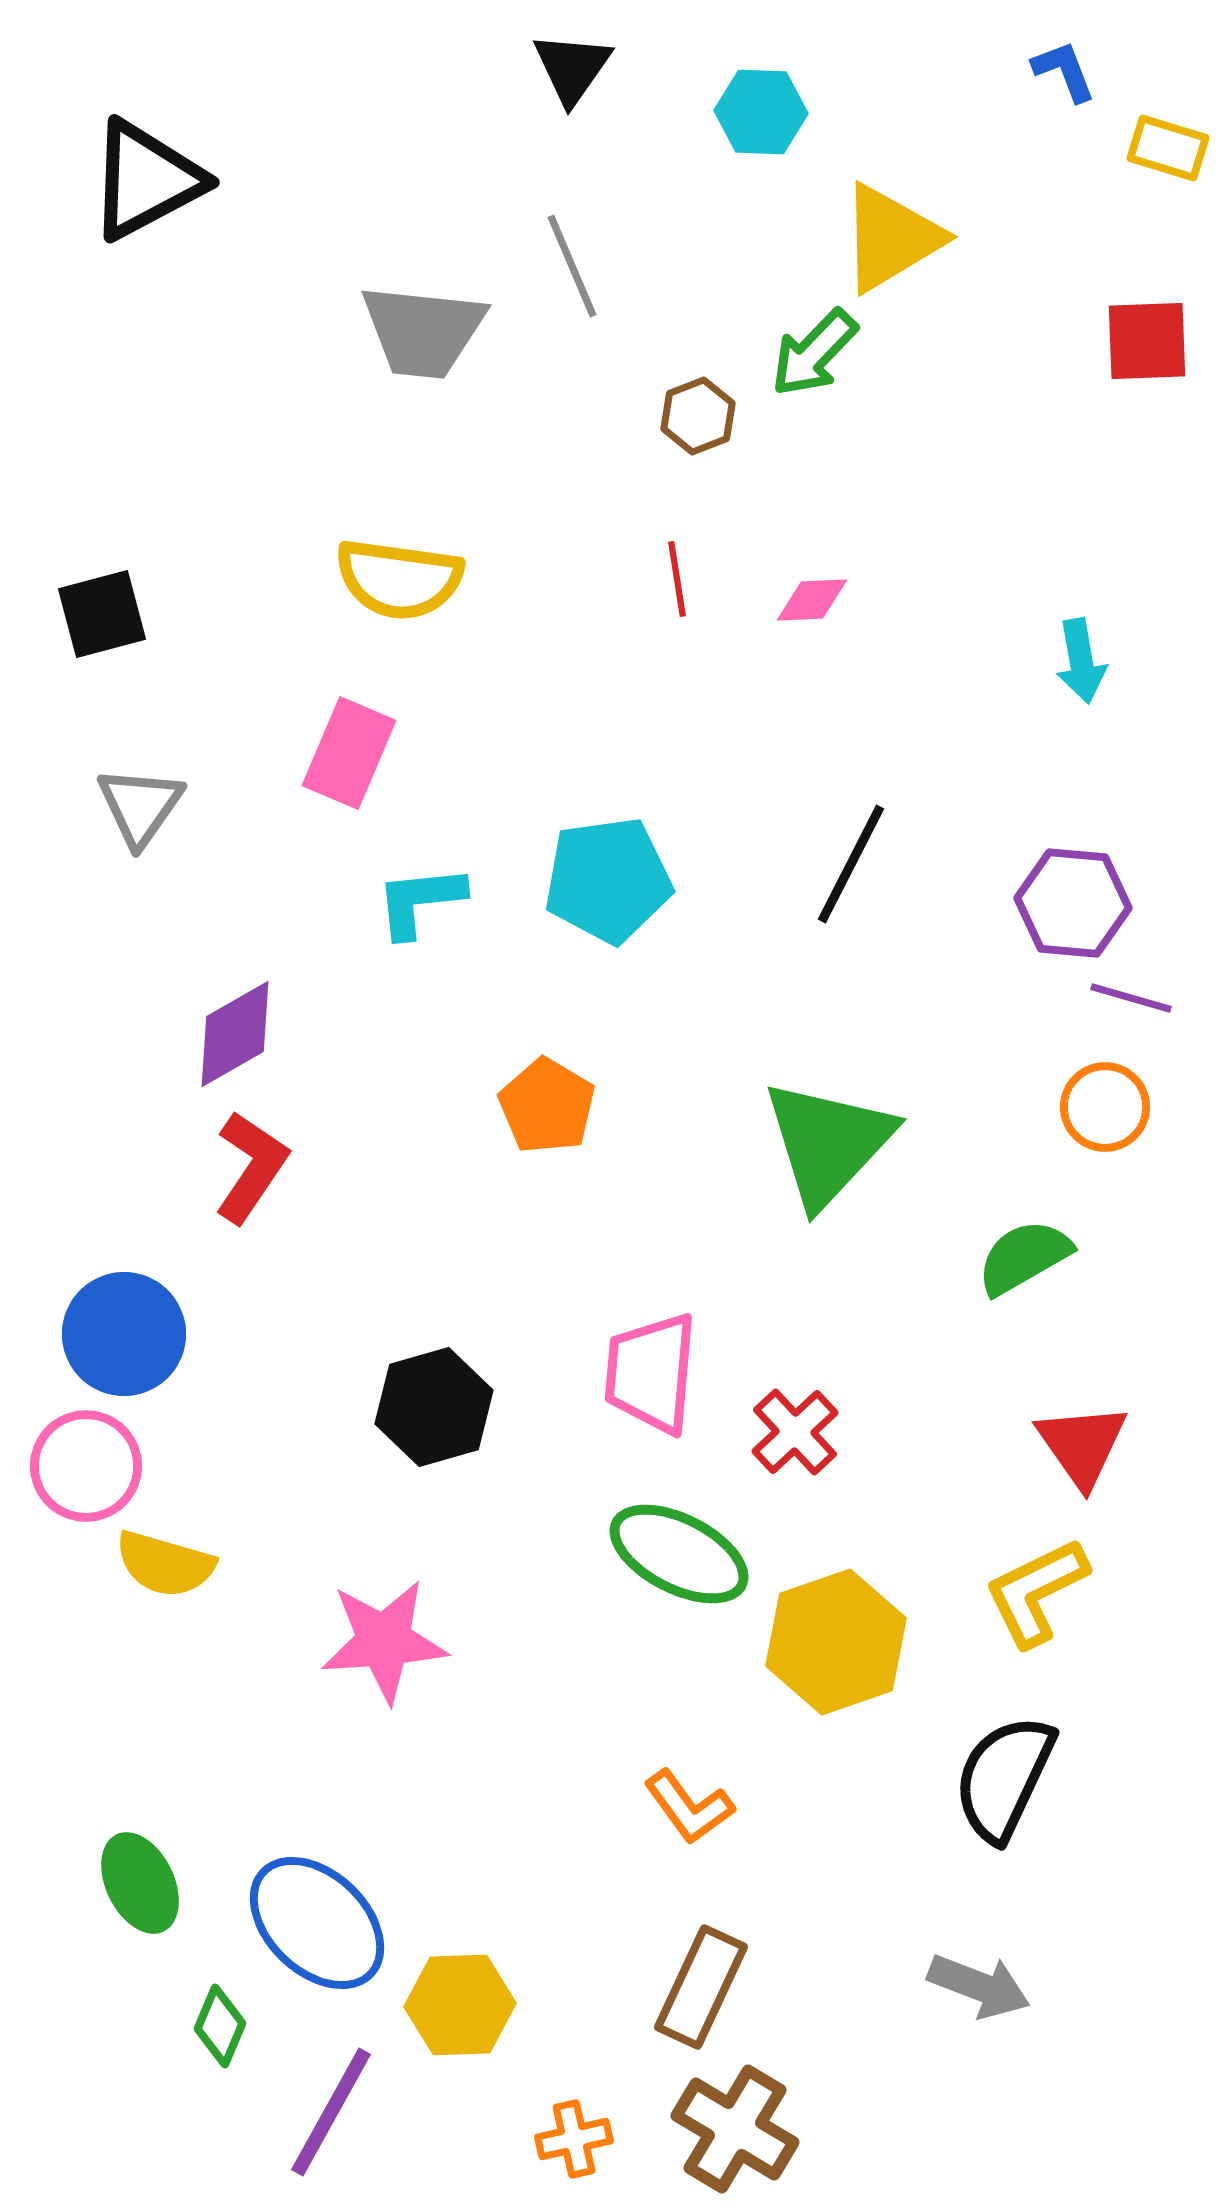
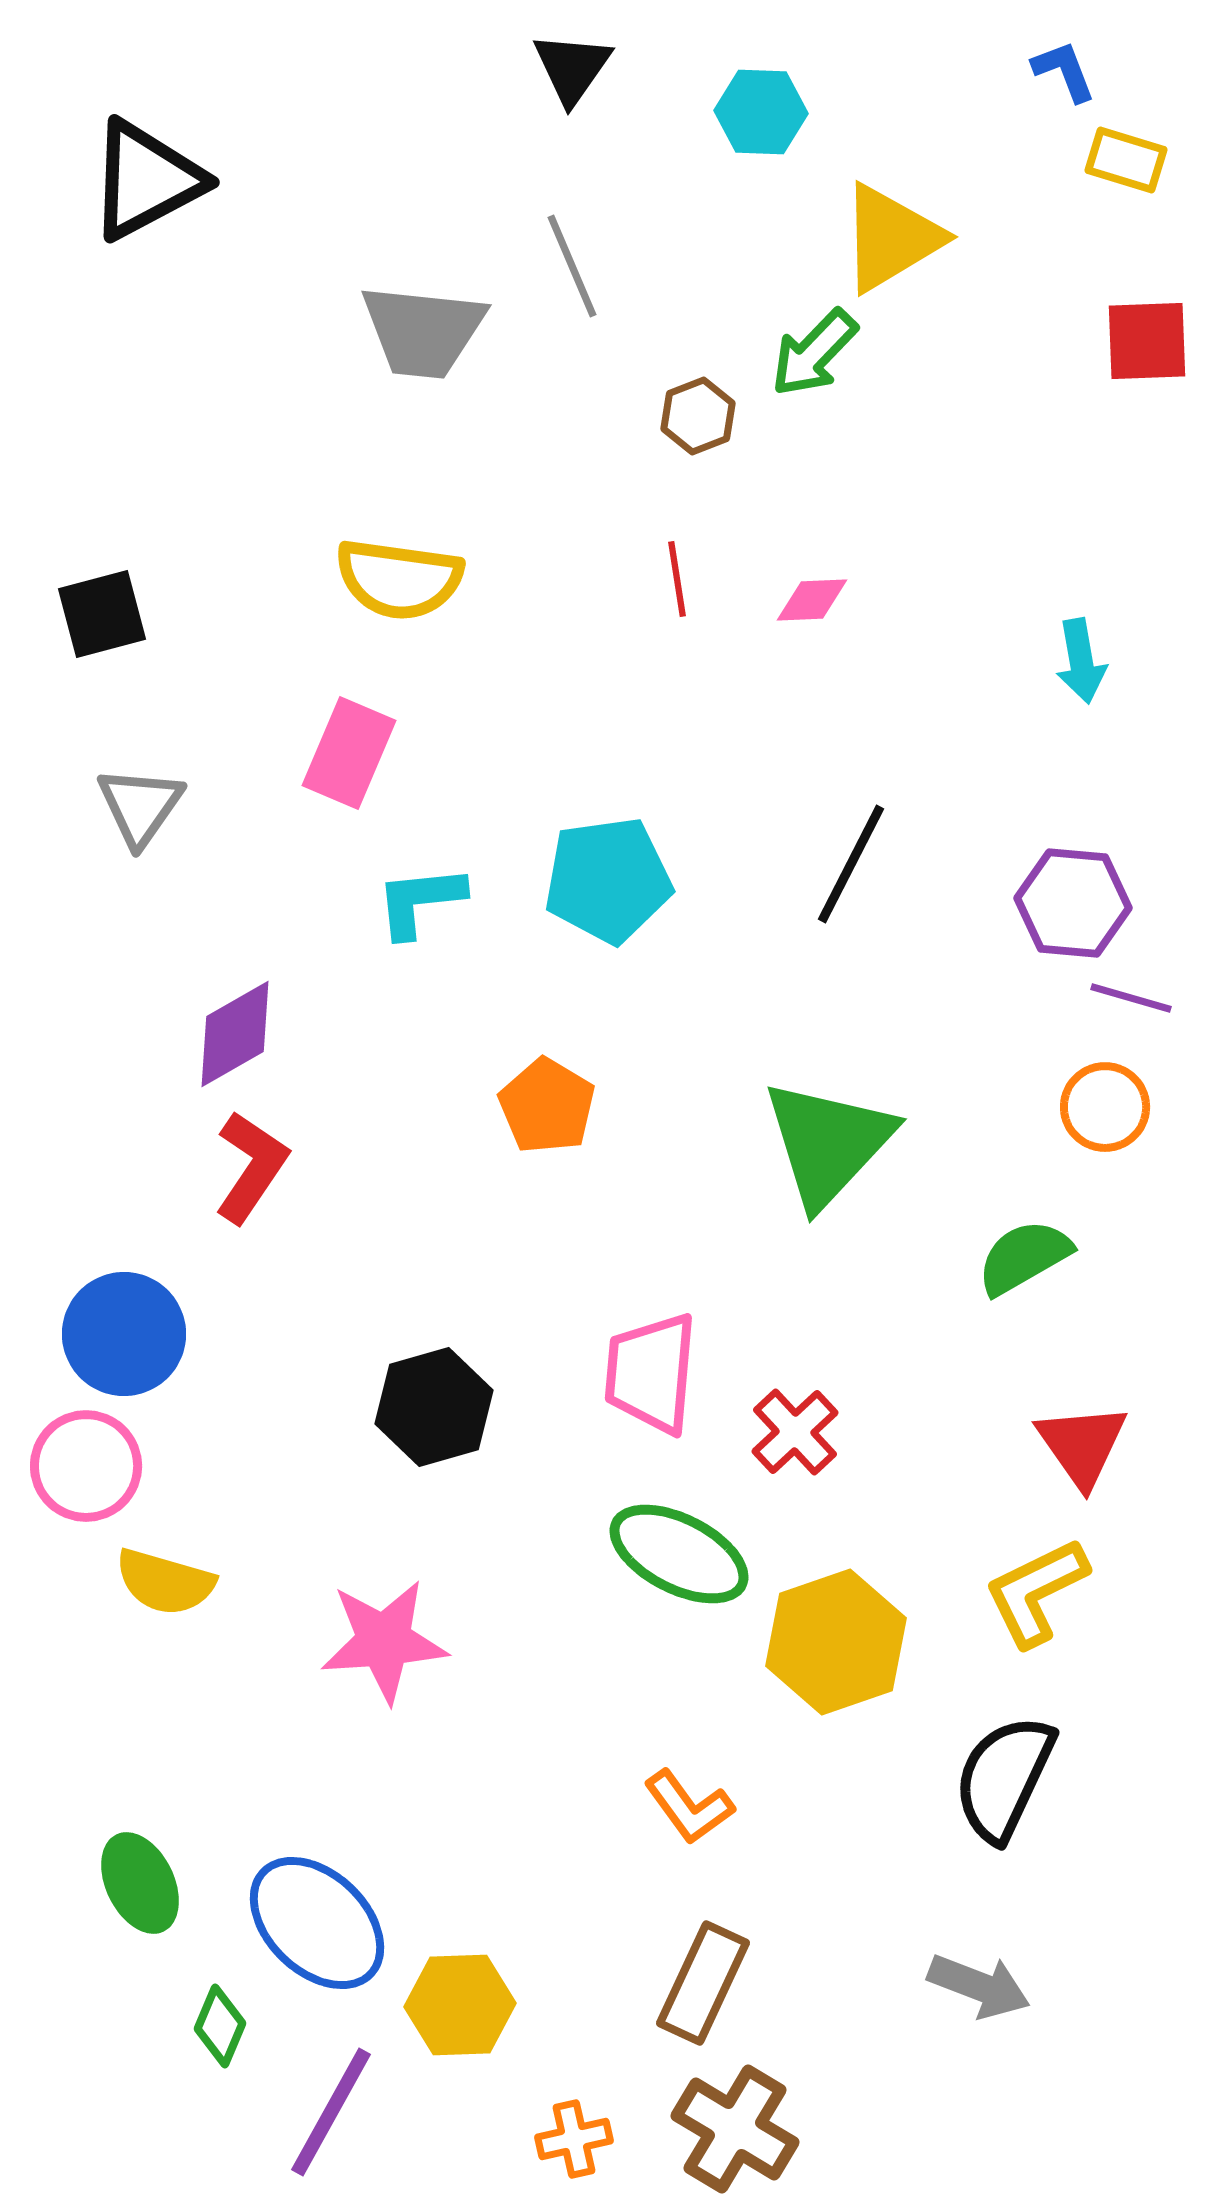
yellow rectangle at (1168, 148): moved 42 px left, 12 px down
yellow semicircle at (165, 1564): moved 18 px down
brown rectangle at (701, 1987): moved 2 px right, 4 px up
